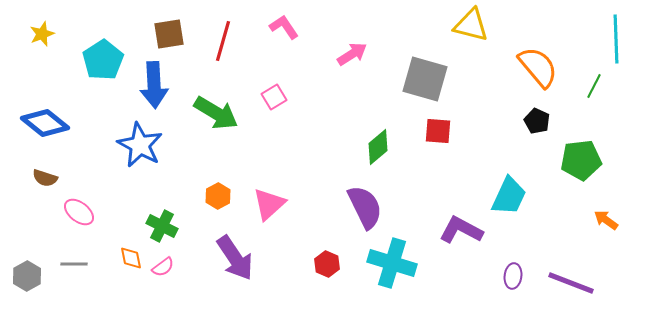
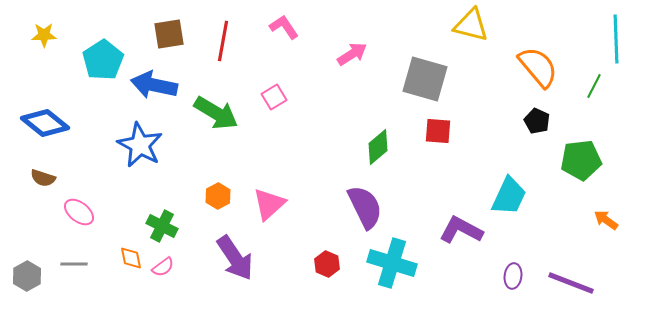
yellow star: moved 2 px right, 1 px down; rotated 20 degrees clockwise
red line: rotated 6 degrees counterclockwise
blue arrow: rotated 105 degrees clockwise
brown semicircle: moved 2 px left
